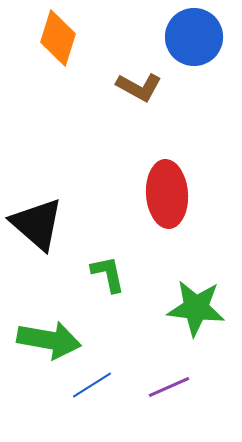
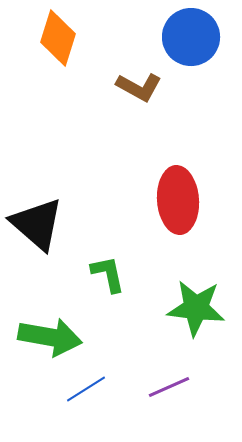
blue circle: moved 3 px left
red ellipse: moved 11 px right, 6 px down
green arrow: moved 1 px right, 3 px up
blue line: moved 6 px left, 4 px down
